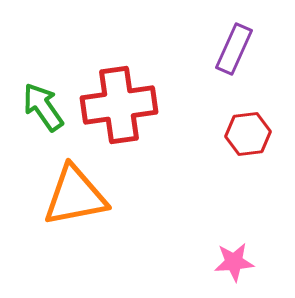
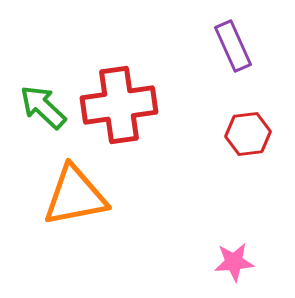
purple rectangle: moved 1 px left, 3 px up; rotated 48 degrees counterclockwise
green arrow: rotated 12 degrees counterclockwise
